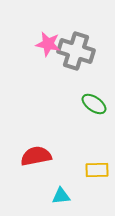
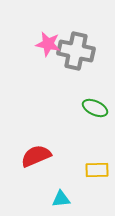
gray cross: rotated 6 degrees counterclockwise
green ellipse: moved 1 px right, 4 px down; rotated 10 degrees counterclockwise
red semicircle: rotated 12 degrees counterclockwise
cyan triangle: moved 3 px down
